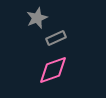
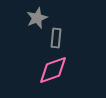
gray rectangle: rotated 60 degrees counterclockwise
